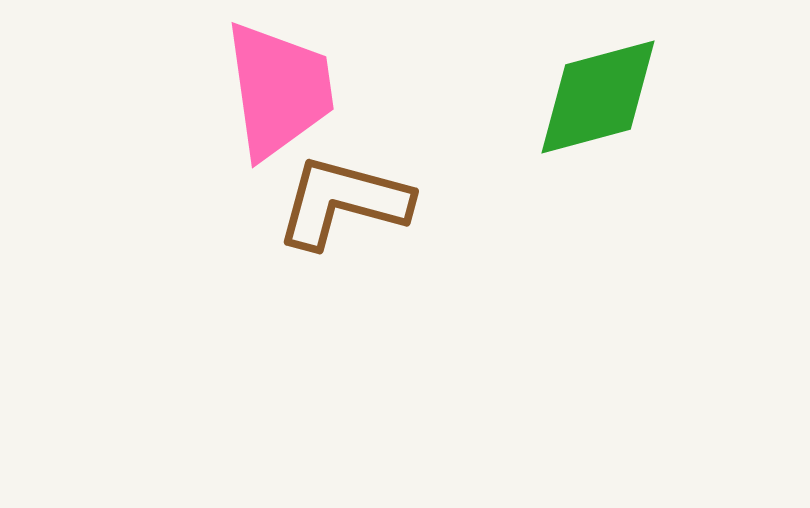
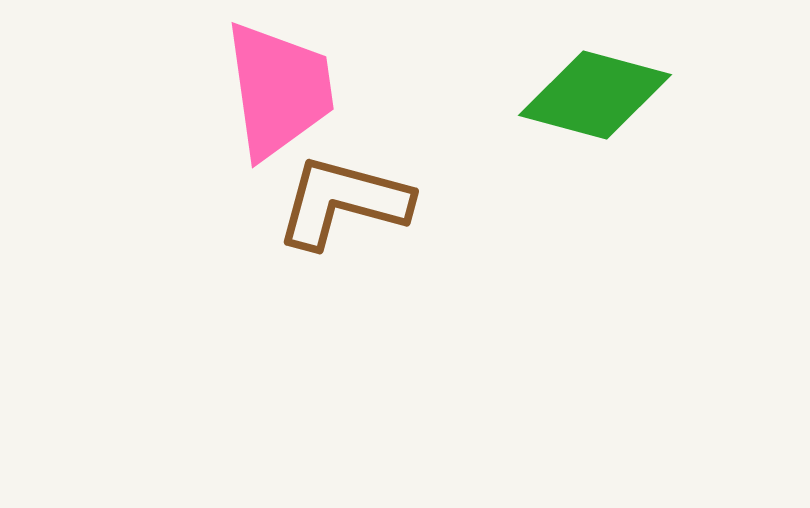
green diamond: moved 3 px left, 2 px up; rotated 30 degrees clockwise
